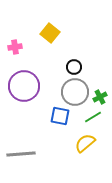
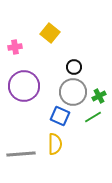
gray circle: moved 2 px left
green cross: moved 1 px left, 1 px up
blue square: rotated 12 degrees clockwise
yellow semicircle: moved 30 px left, 1 px down; rotated 130 degrees clockwise
